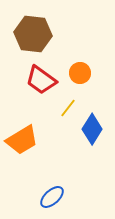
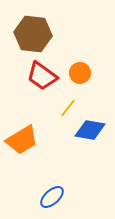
red trapezoid: moved 1 px right, 4 px up
blue diamond: moved 2 px left, 1 px down; rotated 68 degrees clockwise
